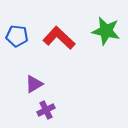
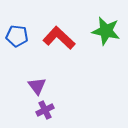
purple triangle: moved 3 px right, 2 px down; rotated 36 degrees counterclockwise
purple cross: moved 1 px left
